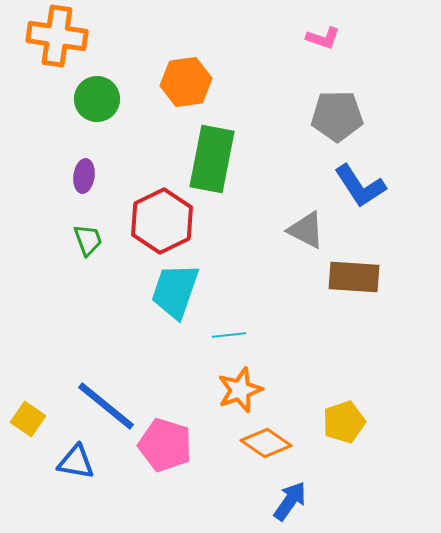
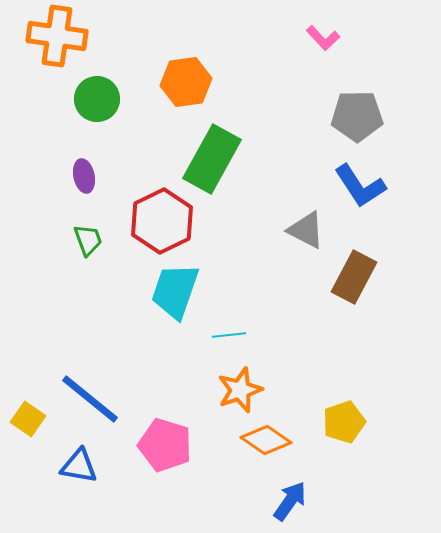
pink L-shape: rotated 28 degrees clockwise
gray pentagon: moved 20 px right
green rectangle: rotated 18 degrees clockwise
purple ellipse: rotated 20 degrees counterclockwise
brown rectangle: rotated 66 degrees counterclockwise
blue line: moved 16 px left, 7 px up
orange diamond: moved 3 px up
blue triangle: moved 3 px right, 4 px down
